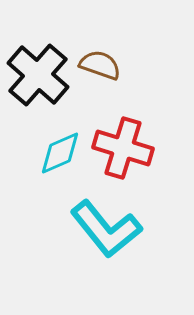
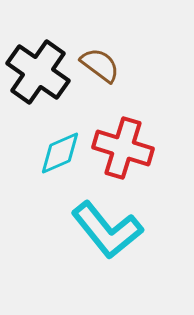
brown semicircle: rotated 18 degrees clockwise
black cross: moved 3 px up; rotated 6 degrees counterclockwise
cyan L-shape: moved 1 px right, 1 px down
